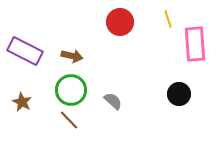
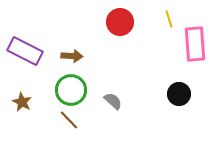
yellow line: moved 1 px right
brown arrow: rotated 10 degrees counterclockwise
